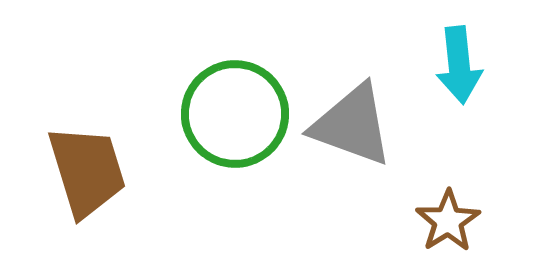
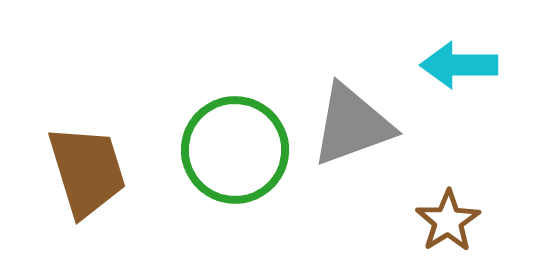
cyan arrow: rotated 96 degrees clockwise
green circle: moved 36 px down
gray triangle: rotated 40 degrees counterclockwise
